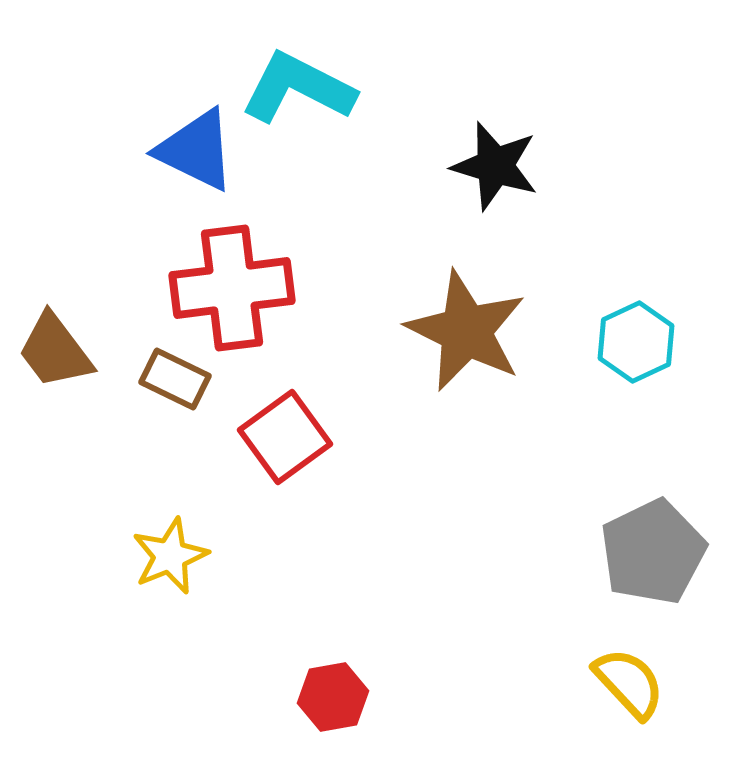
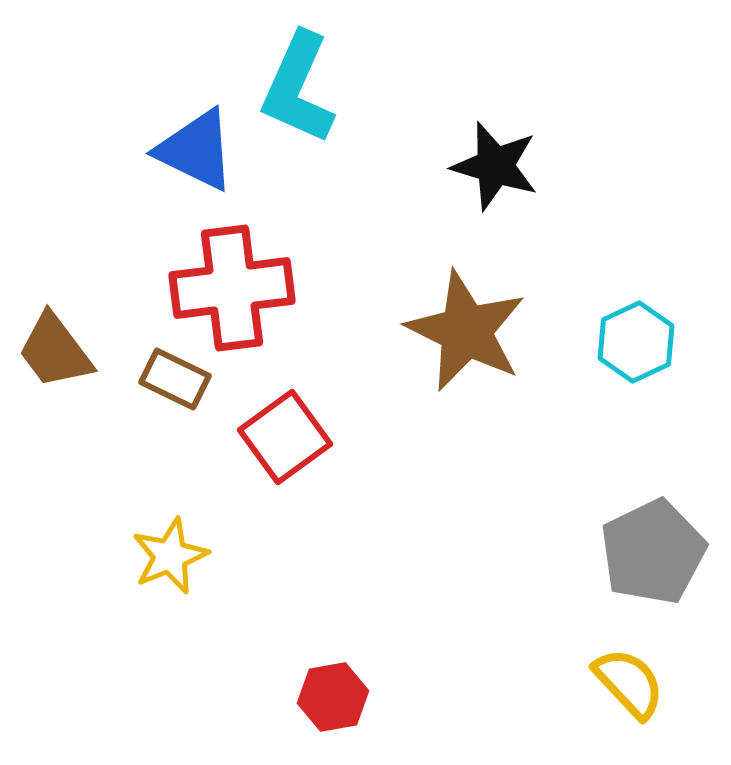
cyan L-shape: rotated 93 degrees counterclockwise
